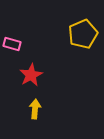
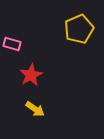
yellow pentagon: moved 4 px left, 5 px up
yellow arrow: rotated 120 degrees clockwise
